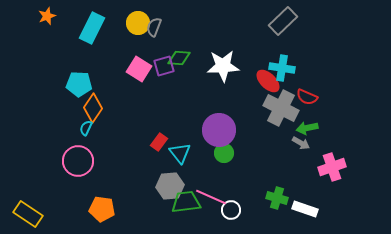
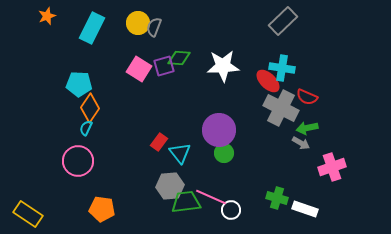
orange diamond: moved 3 px left
